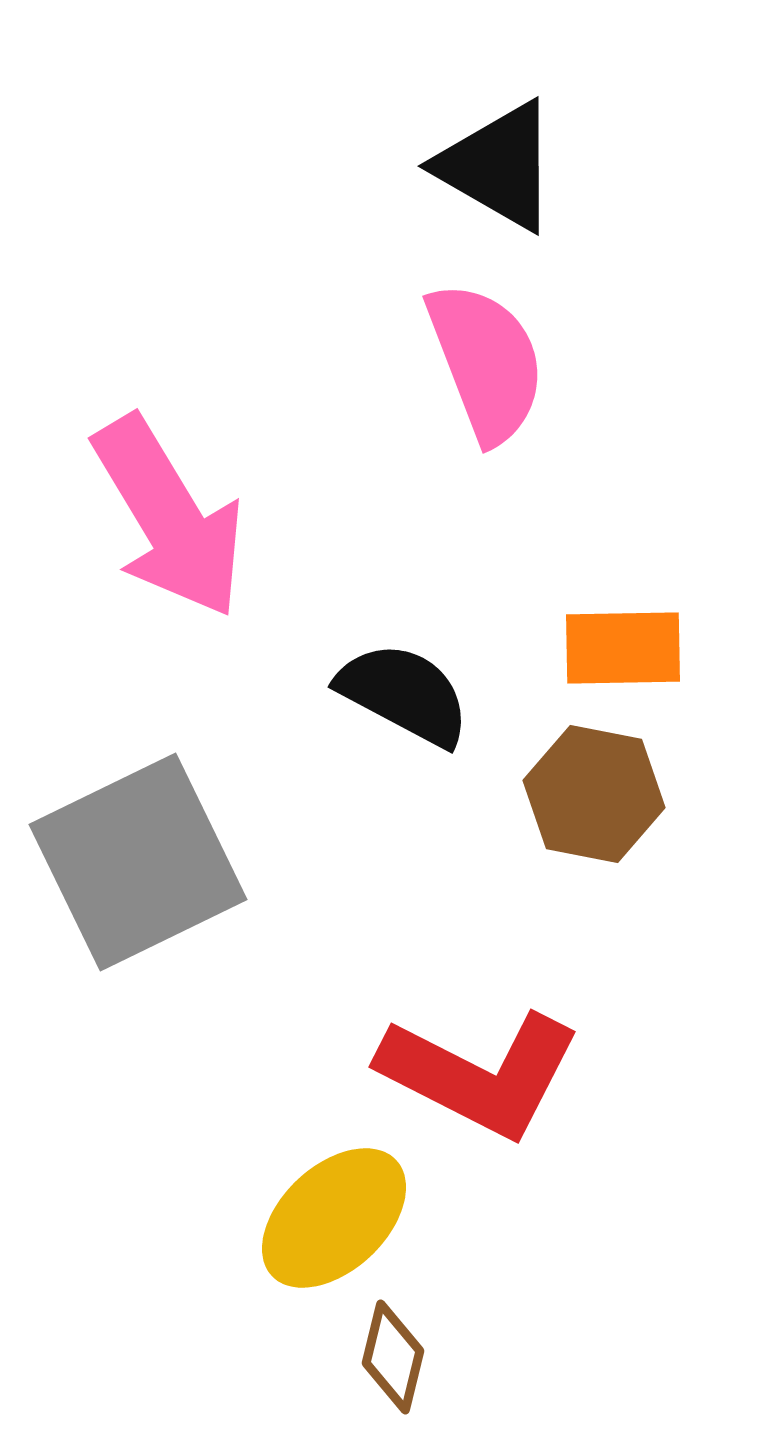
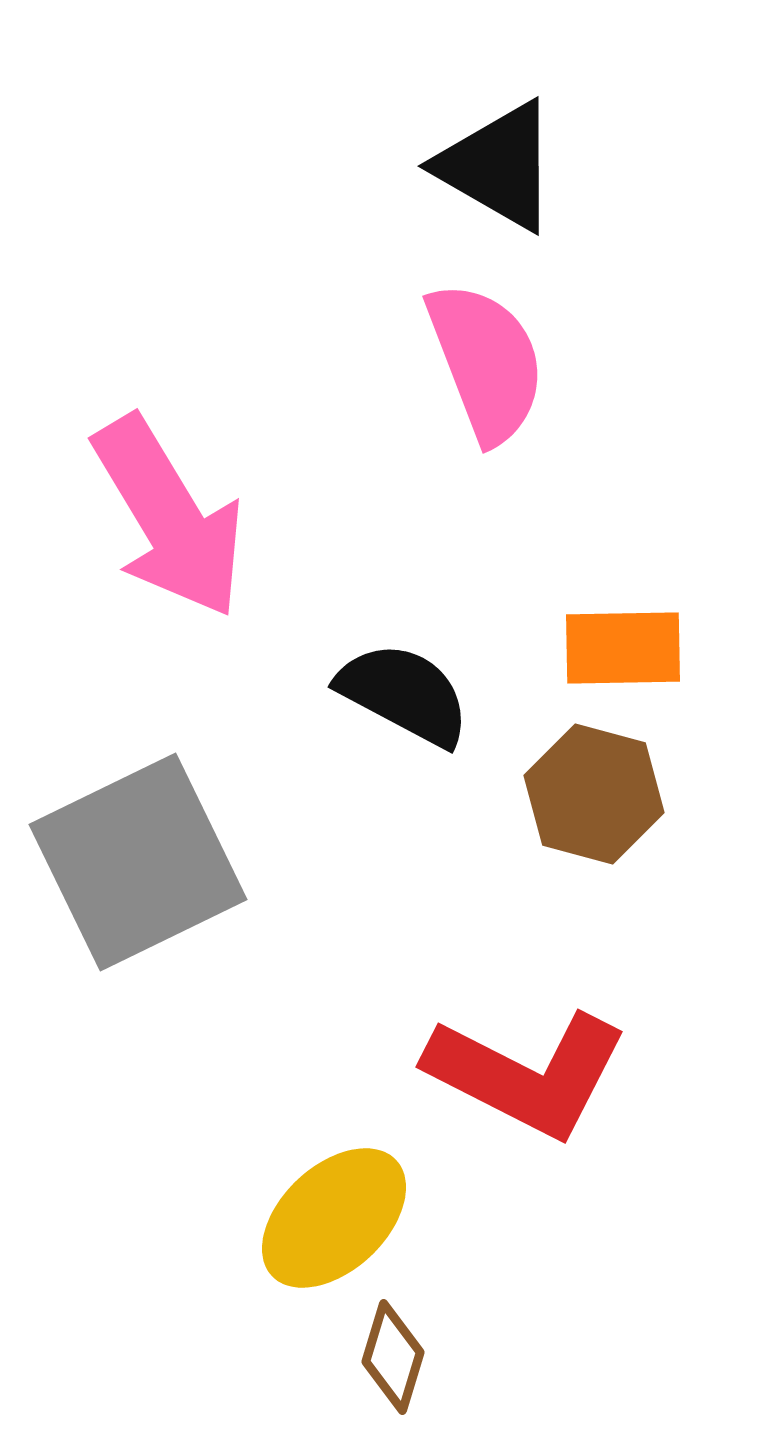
brown hexagon: rotated 4 degrees clockwise
red L-shape: moved 47 px right
brown diamond: rotated 3 degrees clockwise
